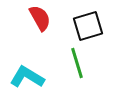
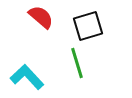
red semicircle: moved 1 px right, 1 px up; rotated 20 degrees counterclockwise
cyan L-shape: rotated 16 degrees clockwise
